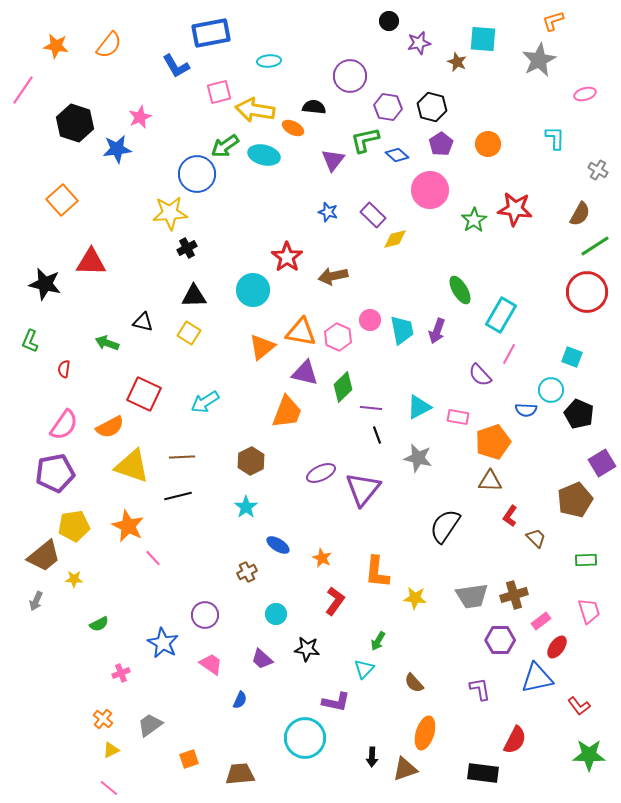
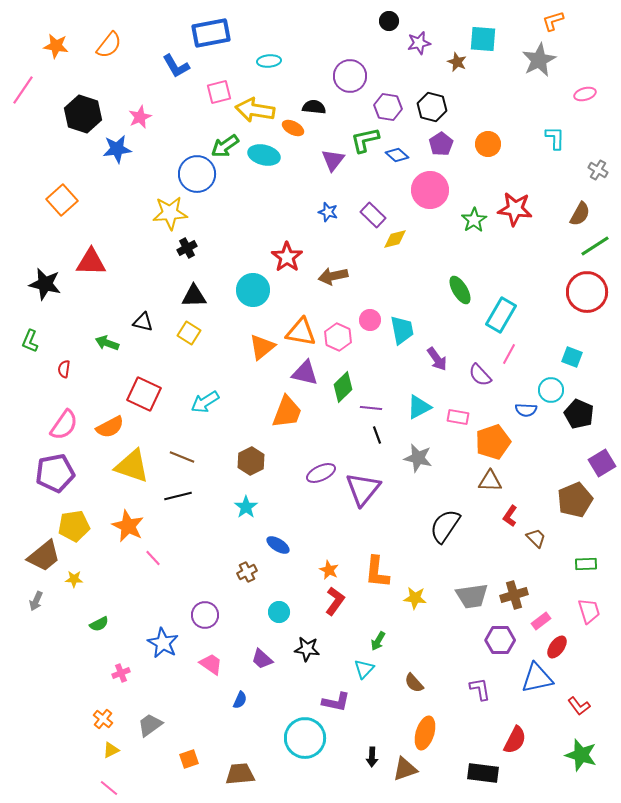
black hexagon at (75, 123): moved 8 px right, 9 px up
purple arrow at (437, 331): moved 28 px down; rotated 55 degrees counterclockwise
brown line at (182, 457): rotated 25 degrees clockwise
orange star at (322, 558): moved 7 px right, 12 px down
green rectangle at (586, 560): moved 4 px down
cyan circle at (276, 614): moved 3 px right, 2 px up
green star at (589, 755): moved 8 px left; rotated 16 degrees clockwise
